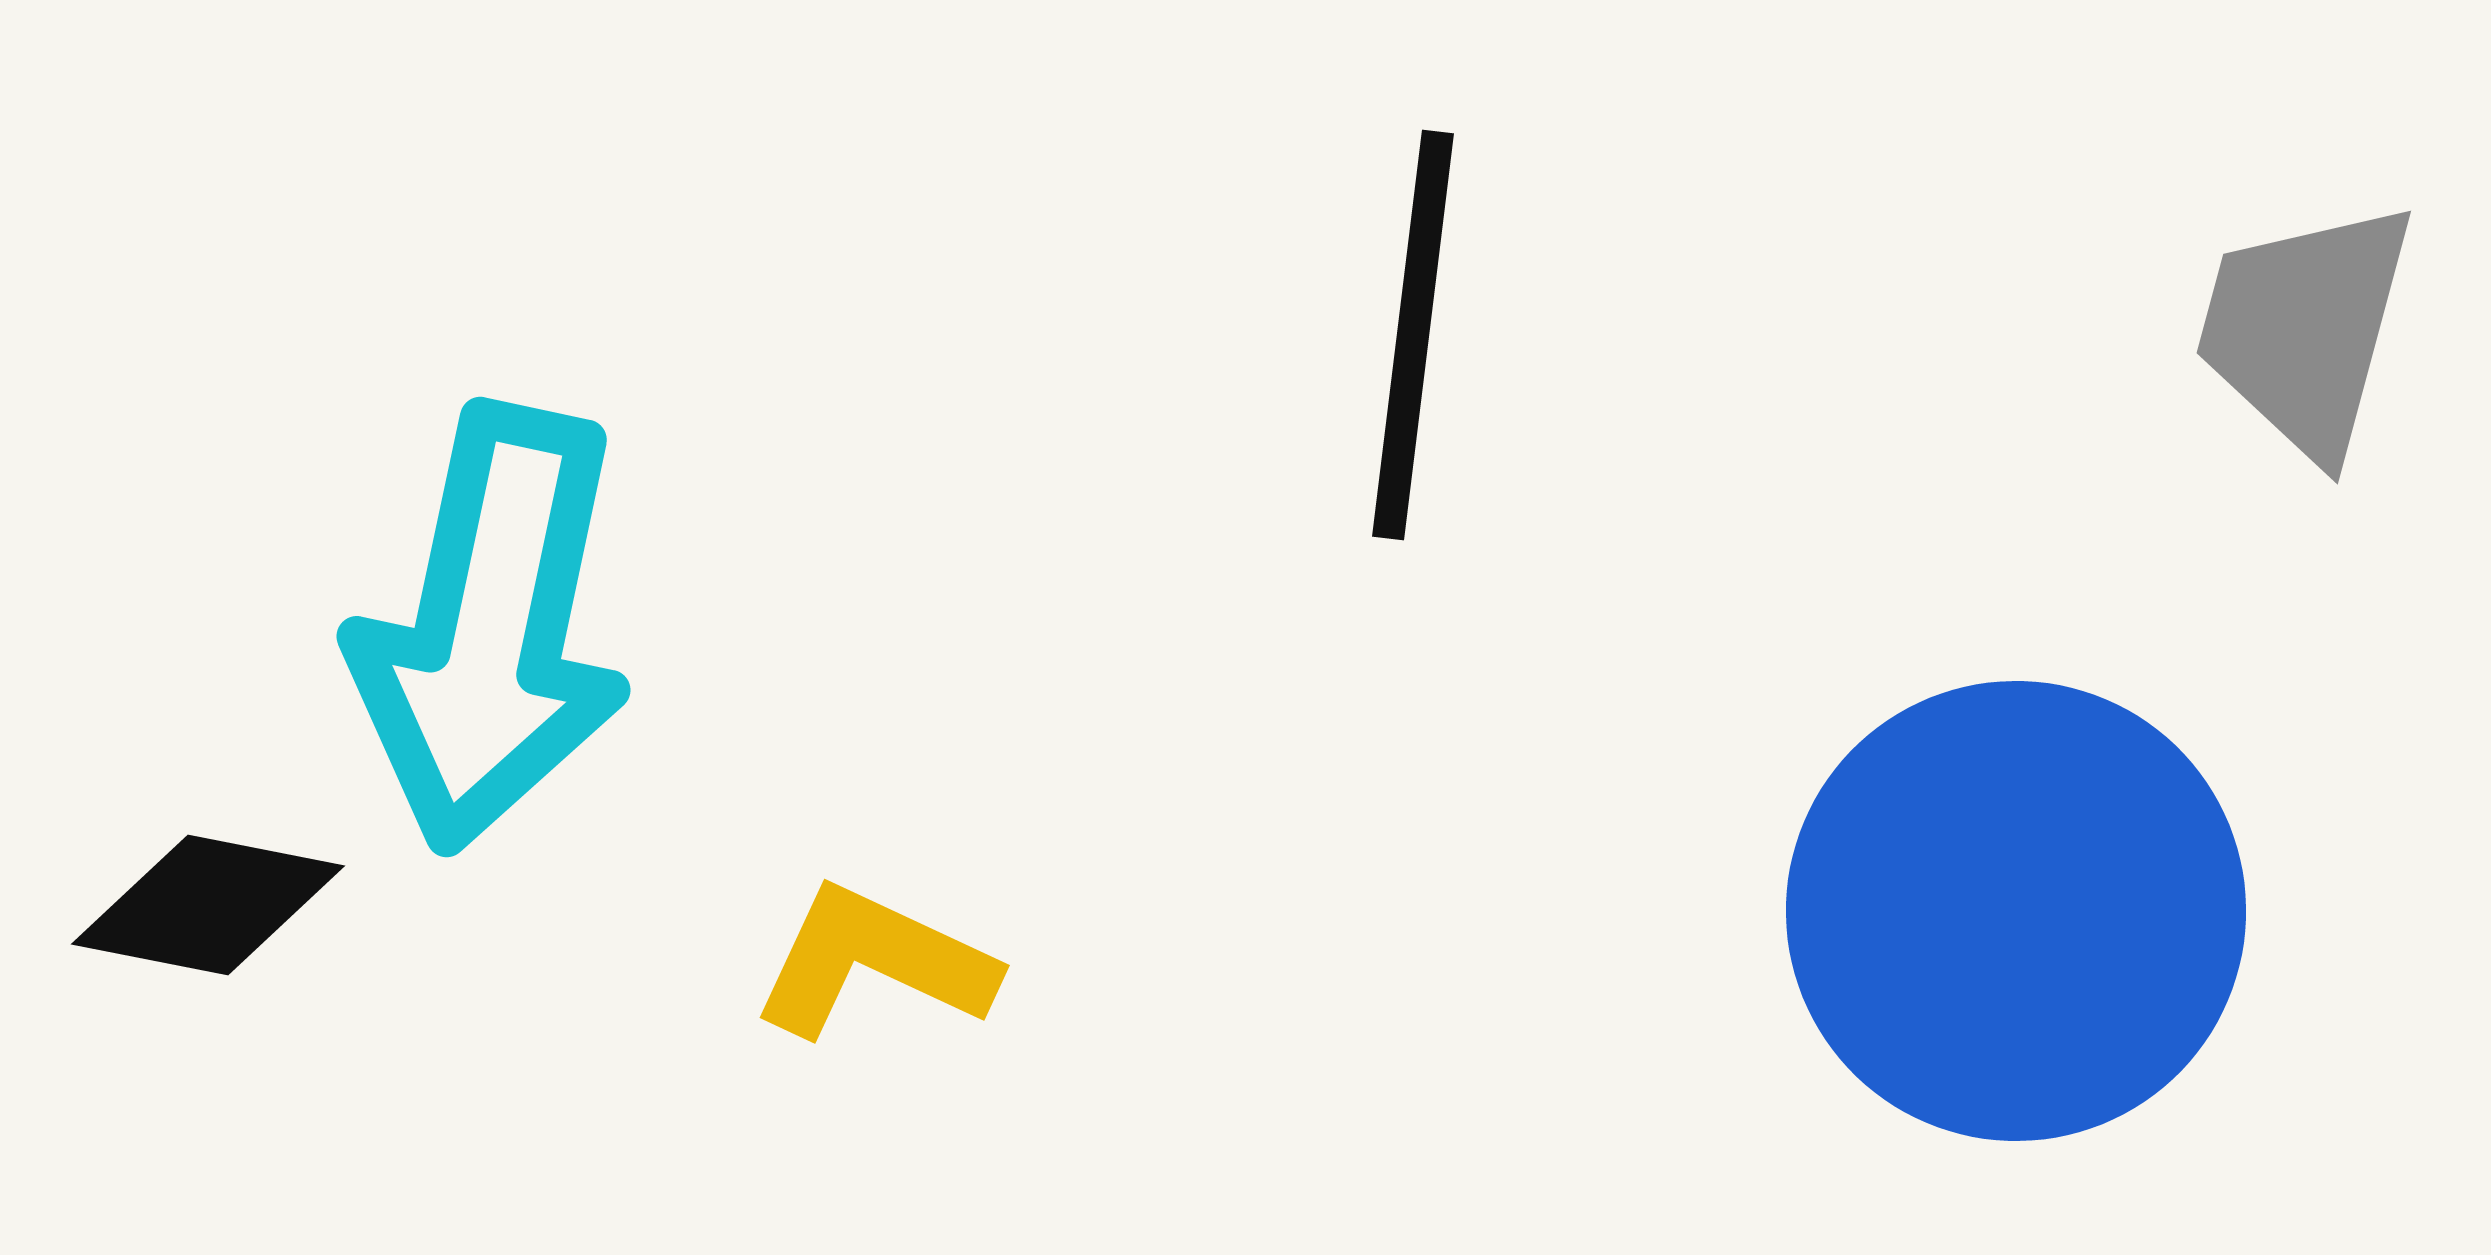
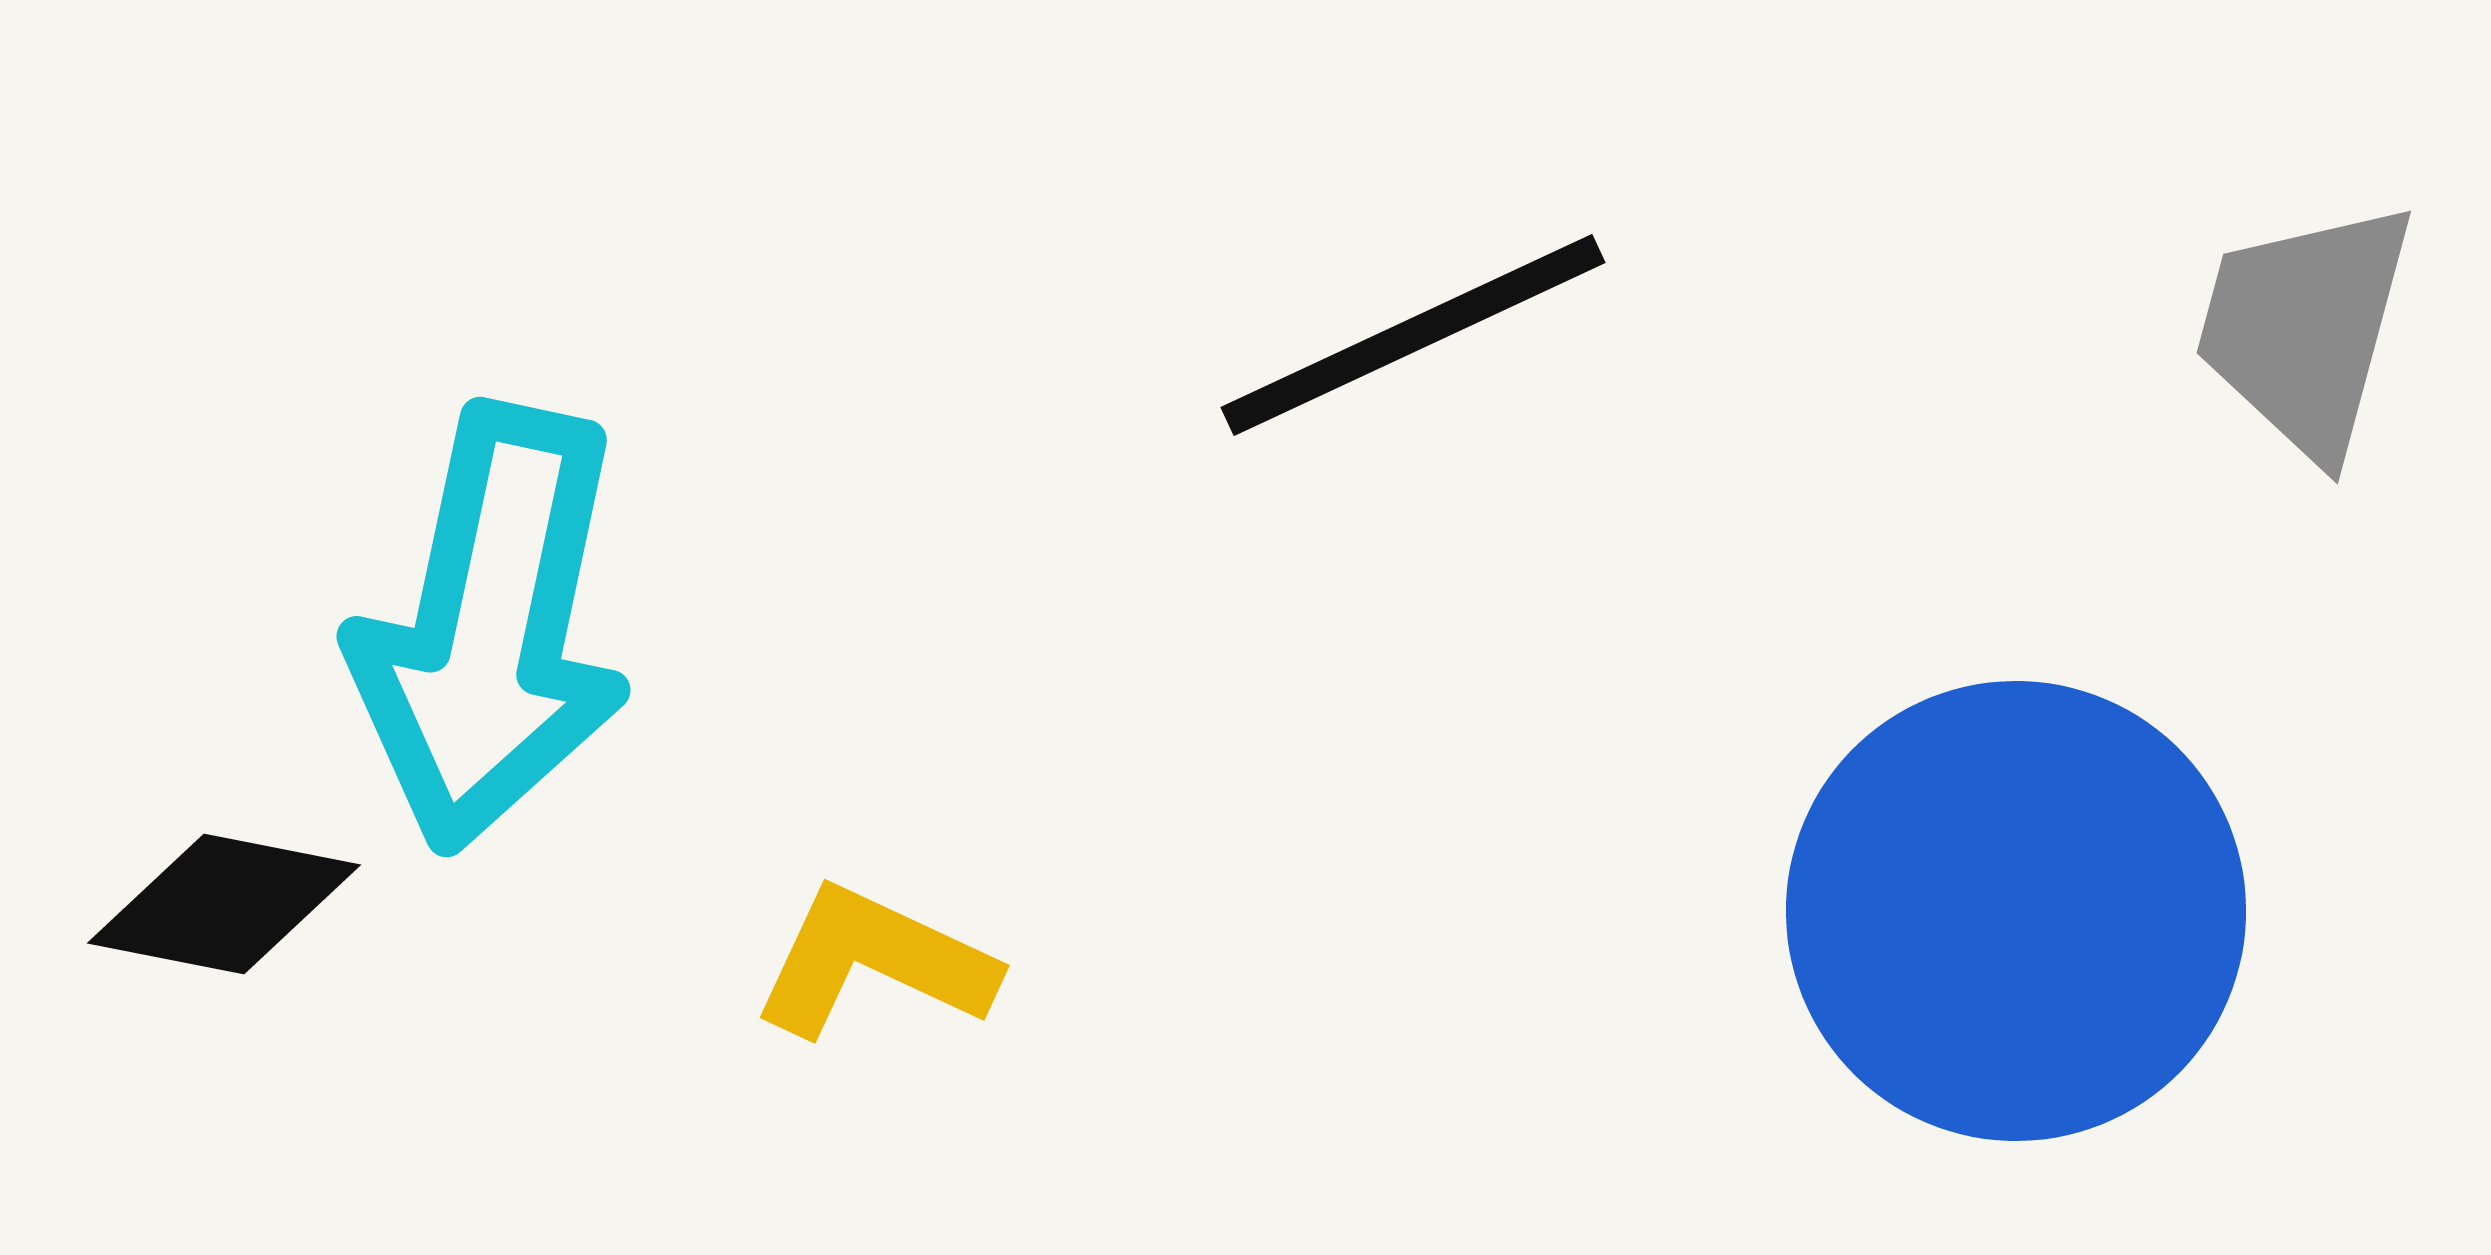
black line: rotated 58 degrees clockwise
black diamond: moved 16 px right, 1 px up
